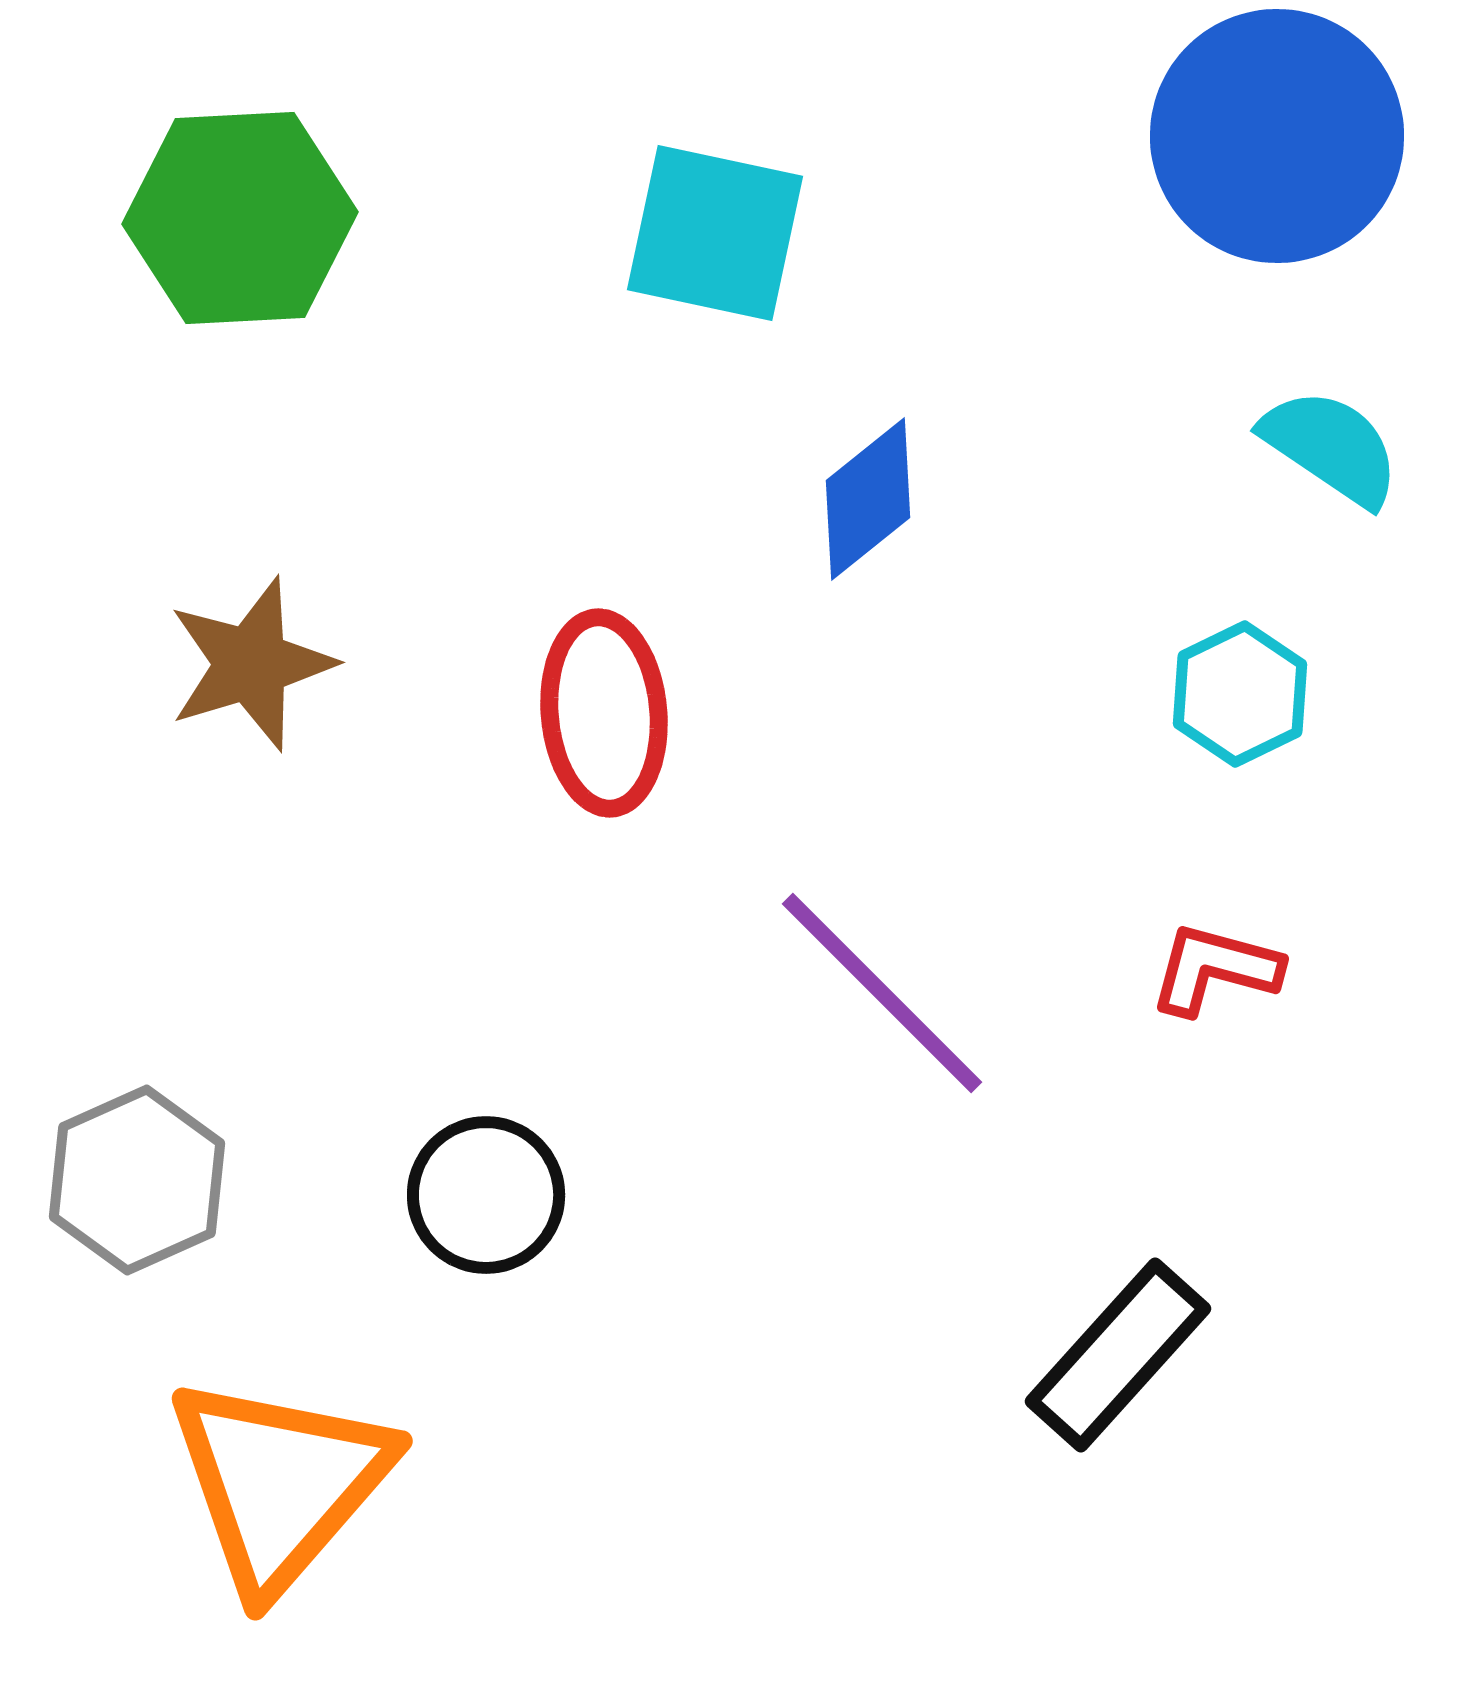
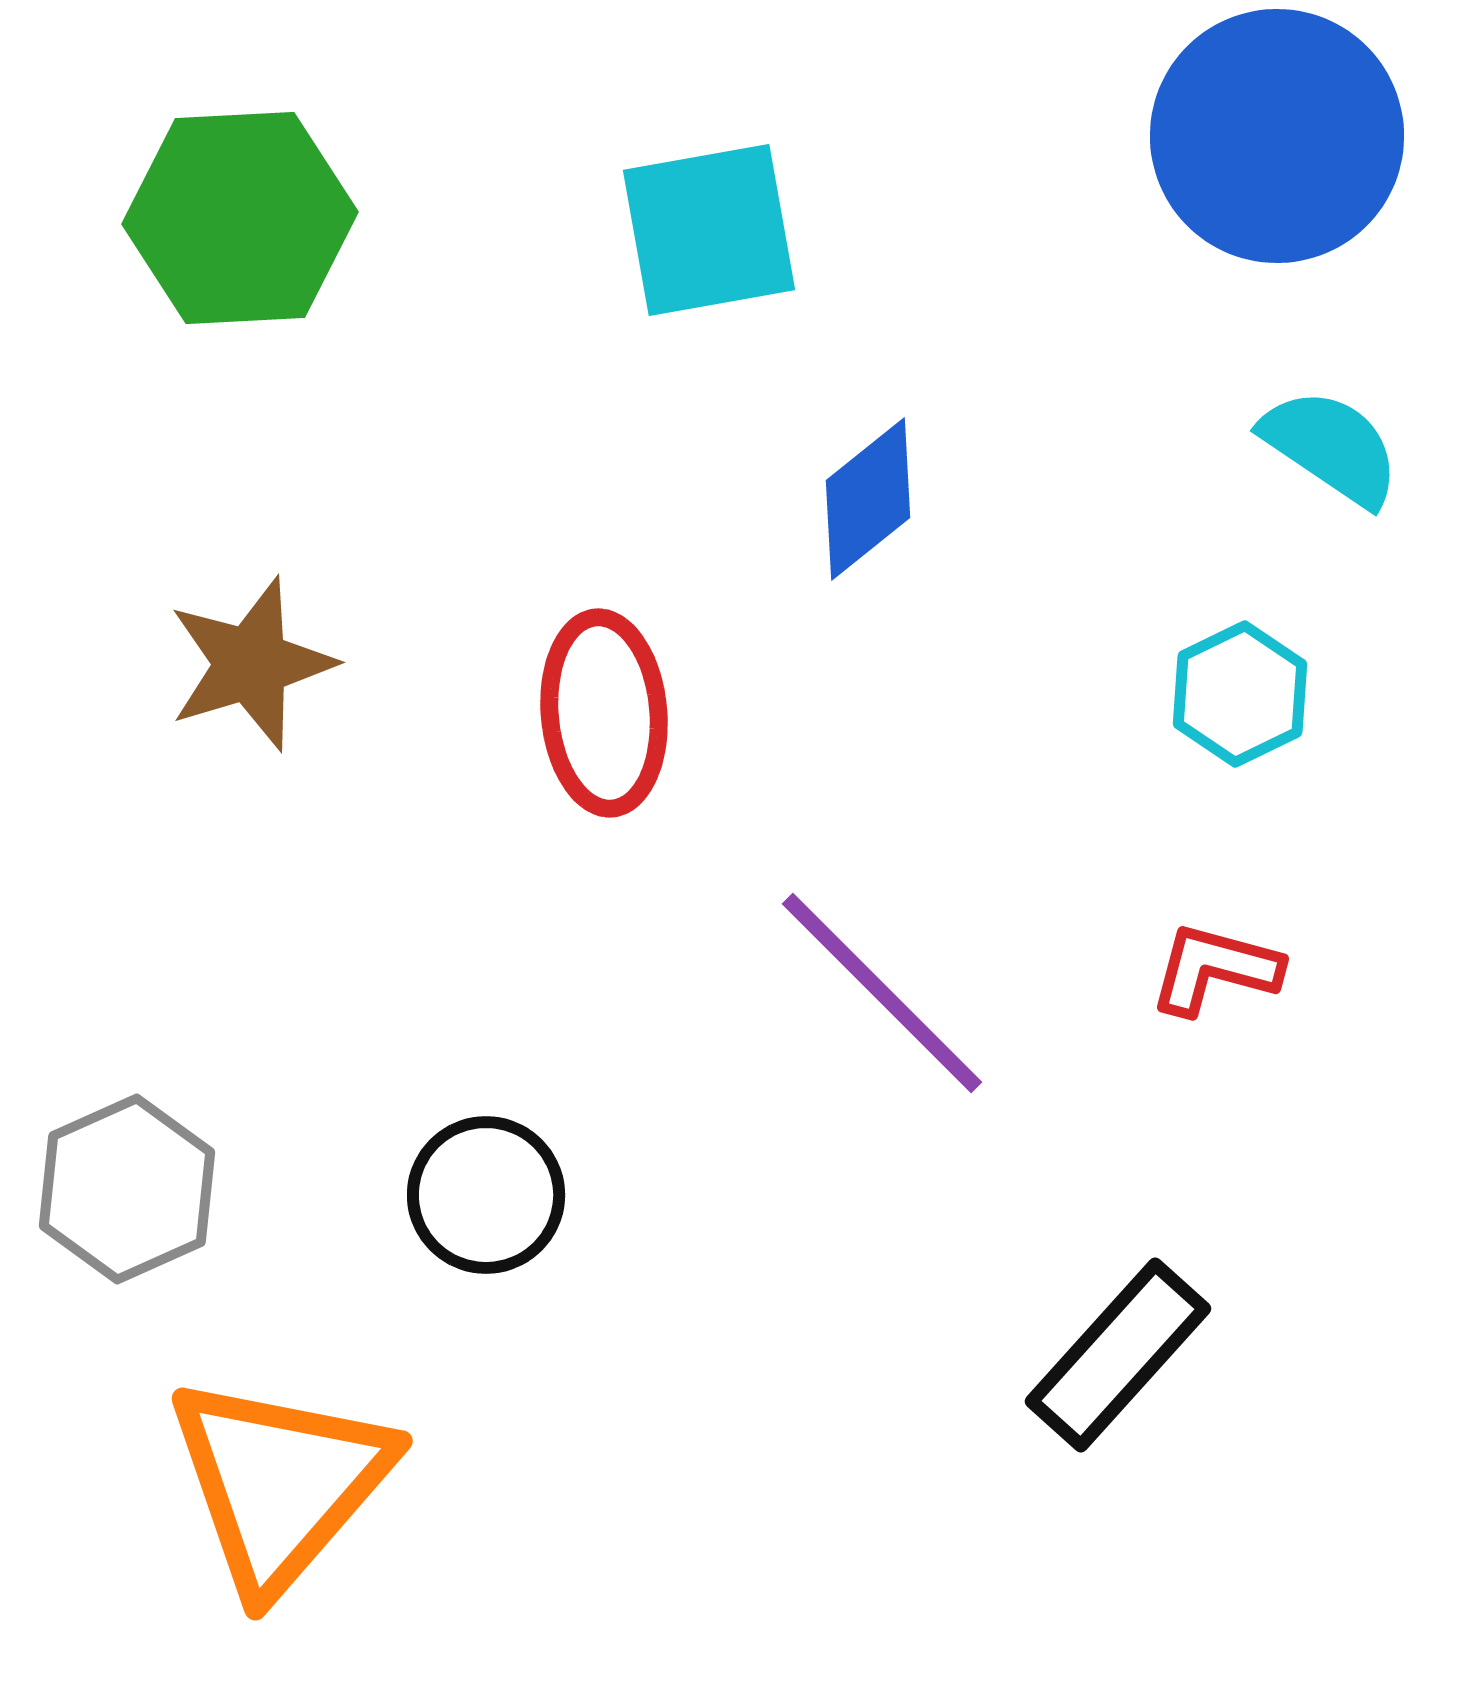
cyan square: moved 6 px left, 3 px up; rotated 22 degrees counterclockwise
gray hexagon: moved 10 px left, 9 px down
